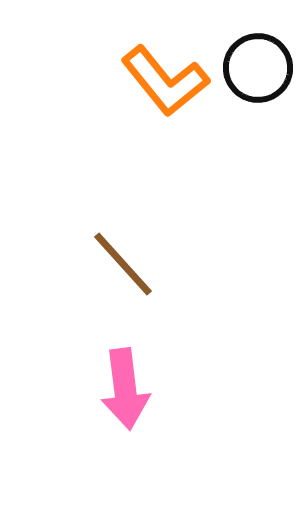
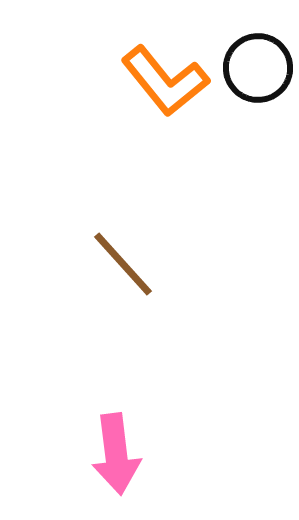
pink arrow: moved 9 px left, 65 px down
